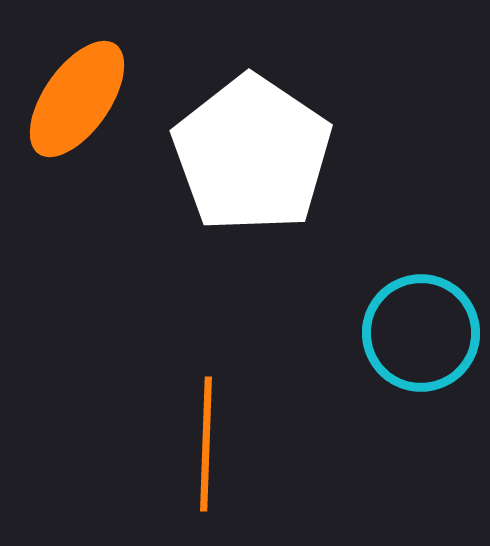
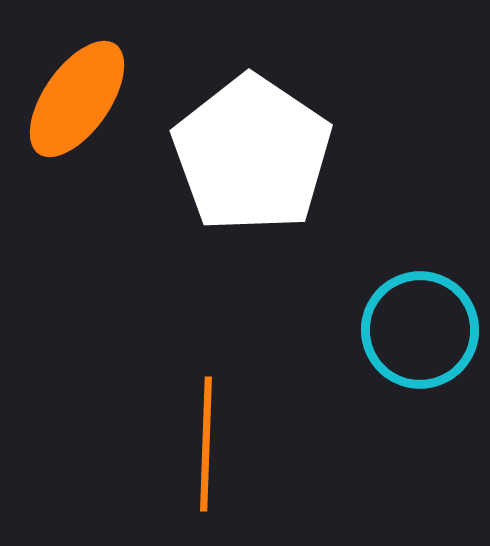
cyan circle: moved 1 px left, 3 px up
